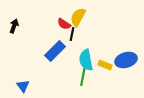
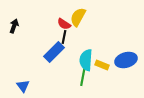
black line: moved 8 px left, 3 px down
blue rectangle: moved 1 px left, 1 px down
cyan semicircle: rotated 15 degrees clockwise
yellow rectangle: moved 3 px left
